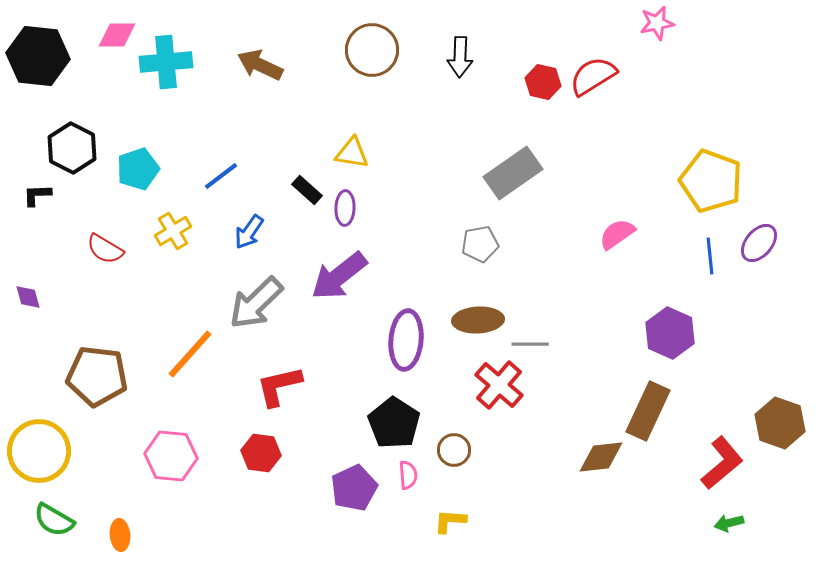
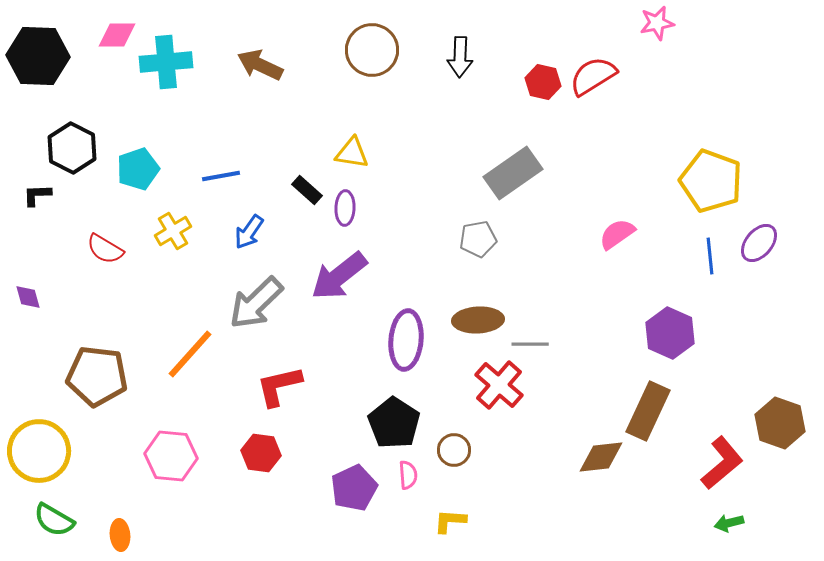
black hexagon at (38, 56): rotated 4 degrees counterclockwise
blue line at (221, 176): rotated 27 degrees clockwise
gray pentagon at (480, 244): moved 2 px left, 5 px up
